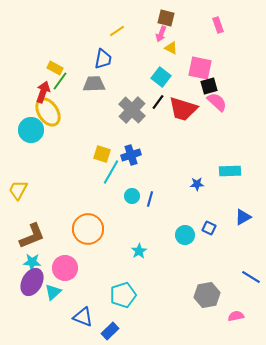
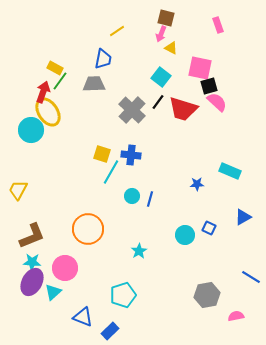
blue cross at (131, 155): rotated 24 degrees clockwise
cyan rectangle at (230, 171): rotated 25 degrees clockwise
